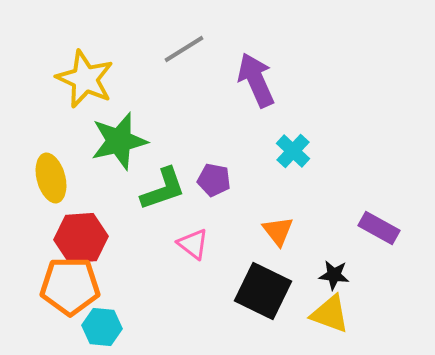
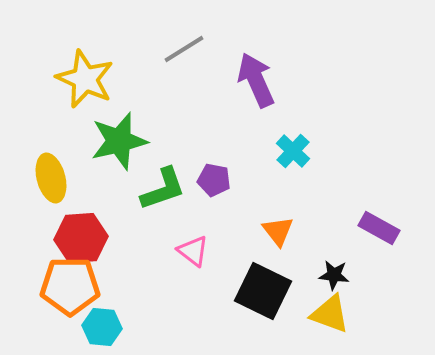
pink triangle: moved 7 px down
